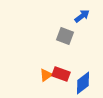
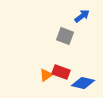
red rectangle: moved 2 px up
blue diamond: rotated 50 degrees clockwise
